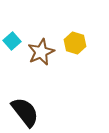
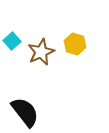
yellow hexagon: moved 1 px down
